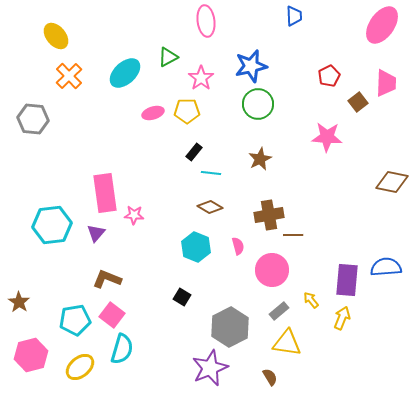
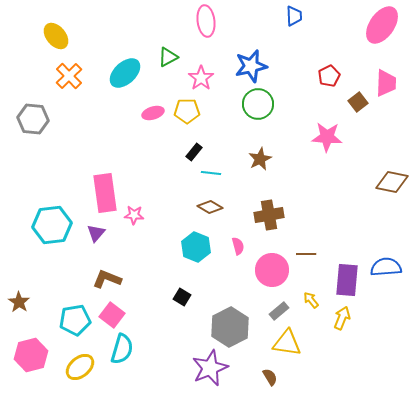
brown line at (293, 235): moved 13 px right, 19 px down
